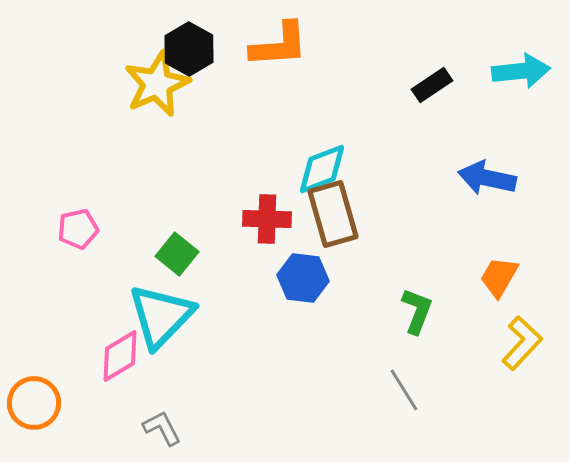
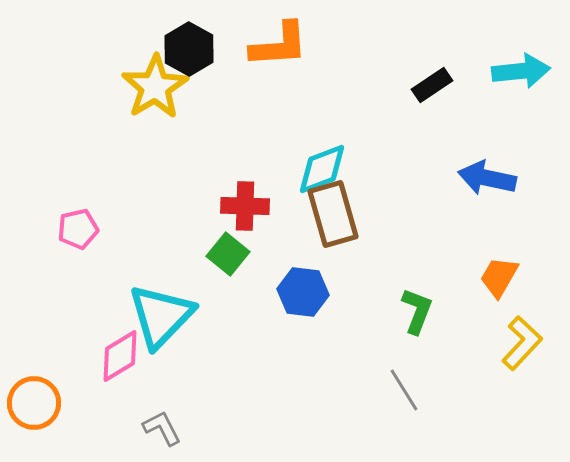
yellow star: moved 2 px left, 3 px down; rotated 8 degrees counterclockwise
red cross: moved 22 px left, 13 px up
green square: moved 51 px right
blue hexagon: moved 14 px down
